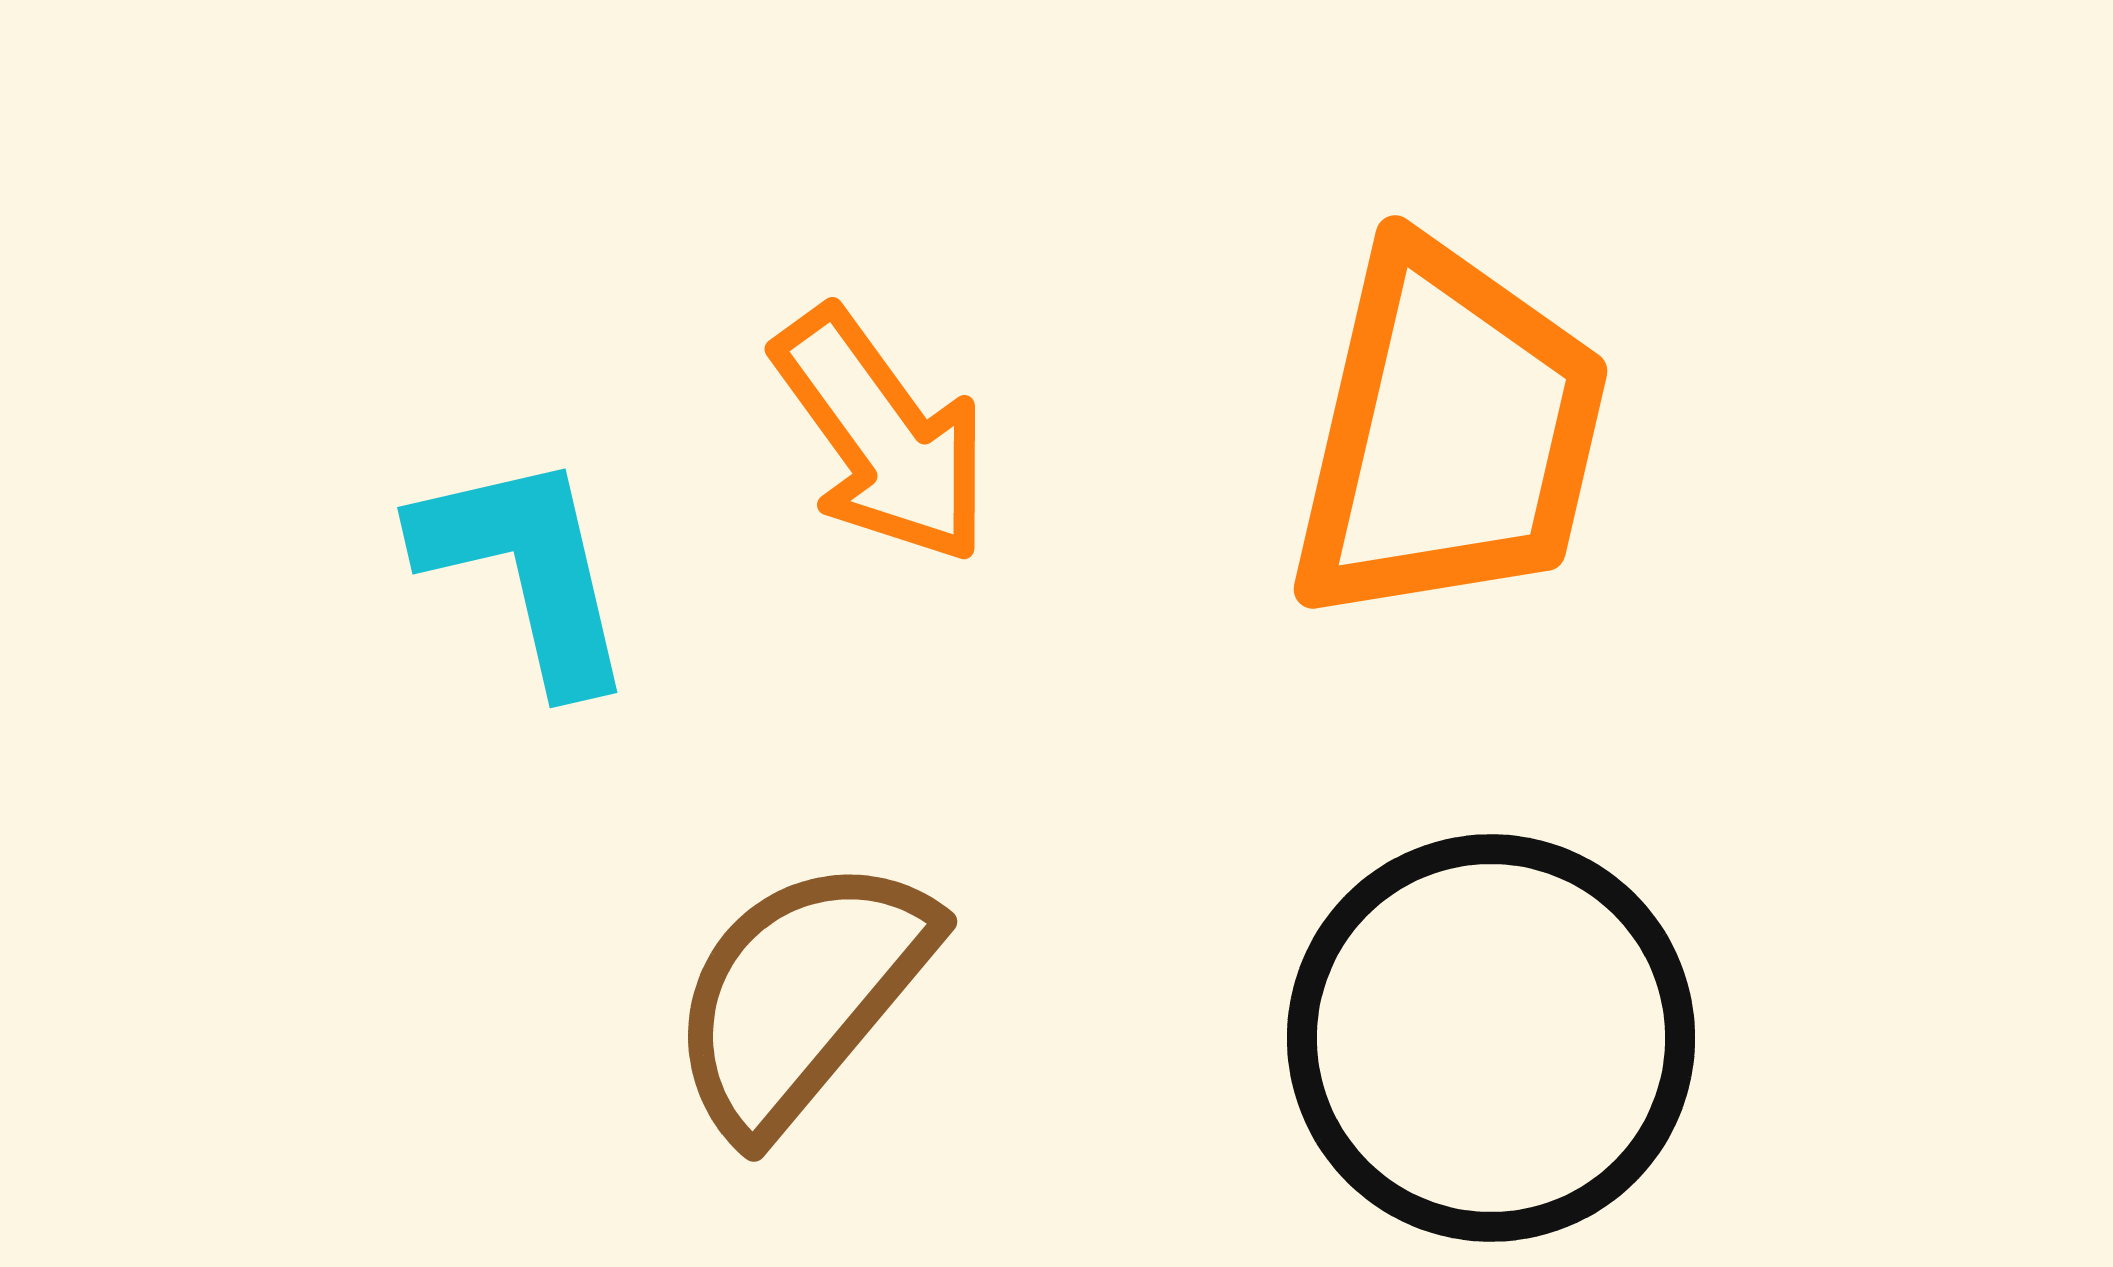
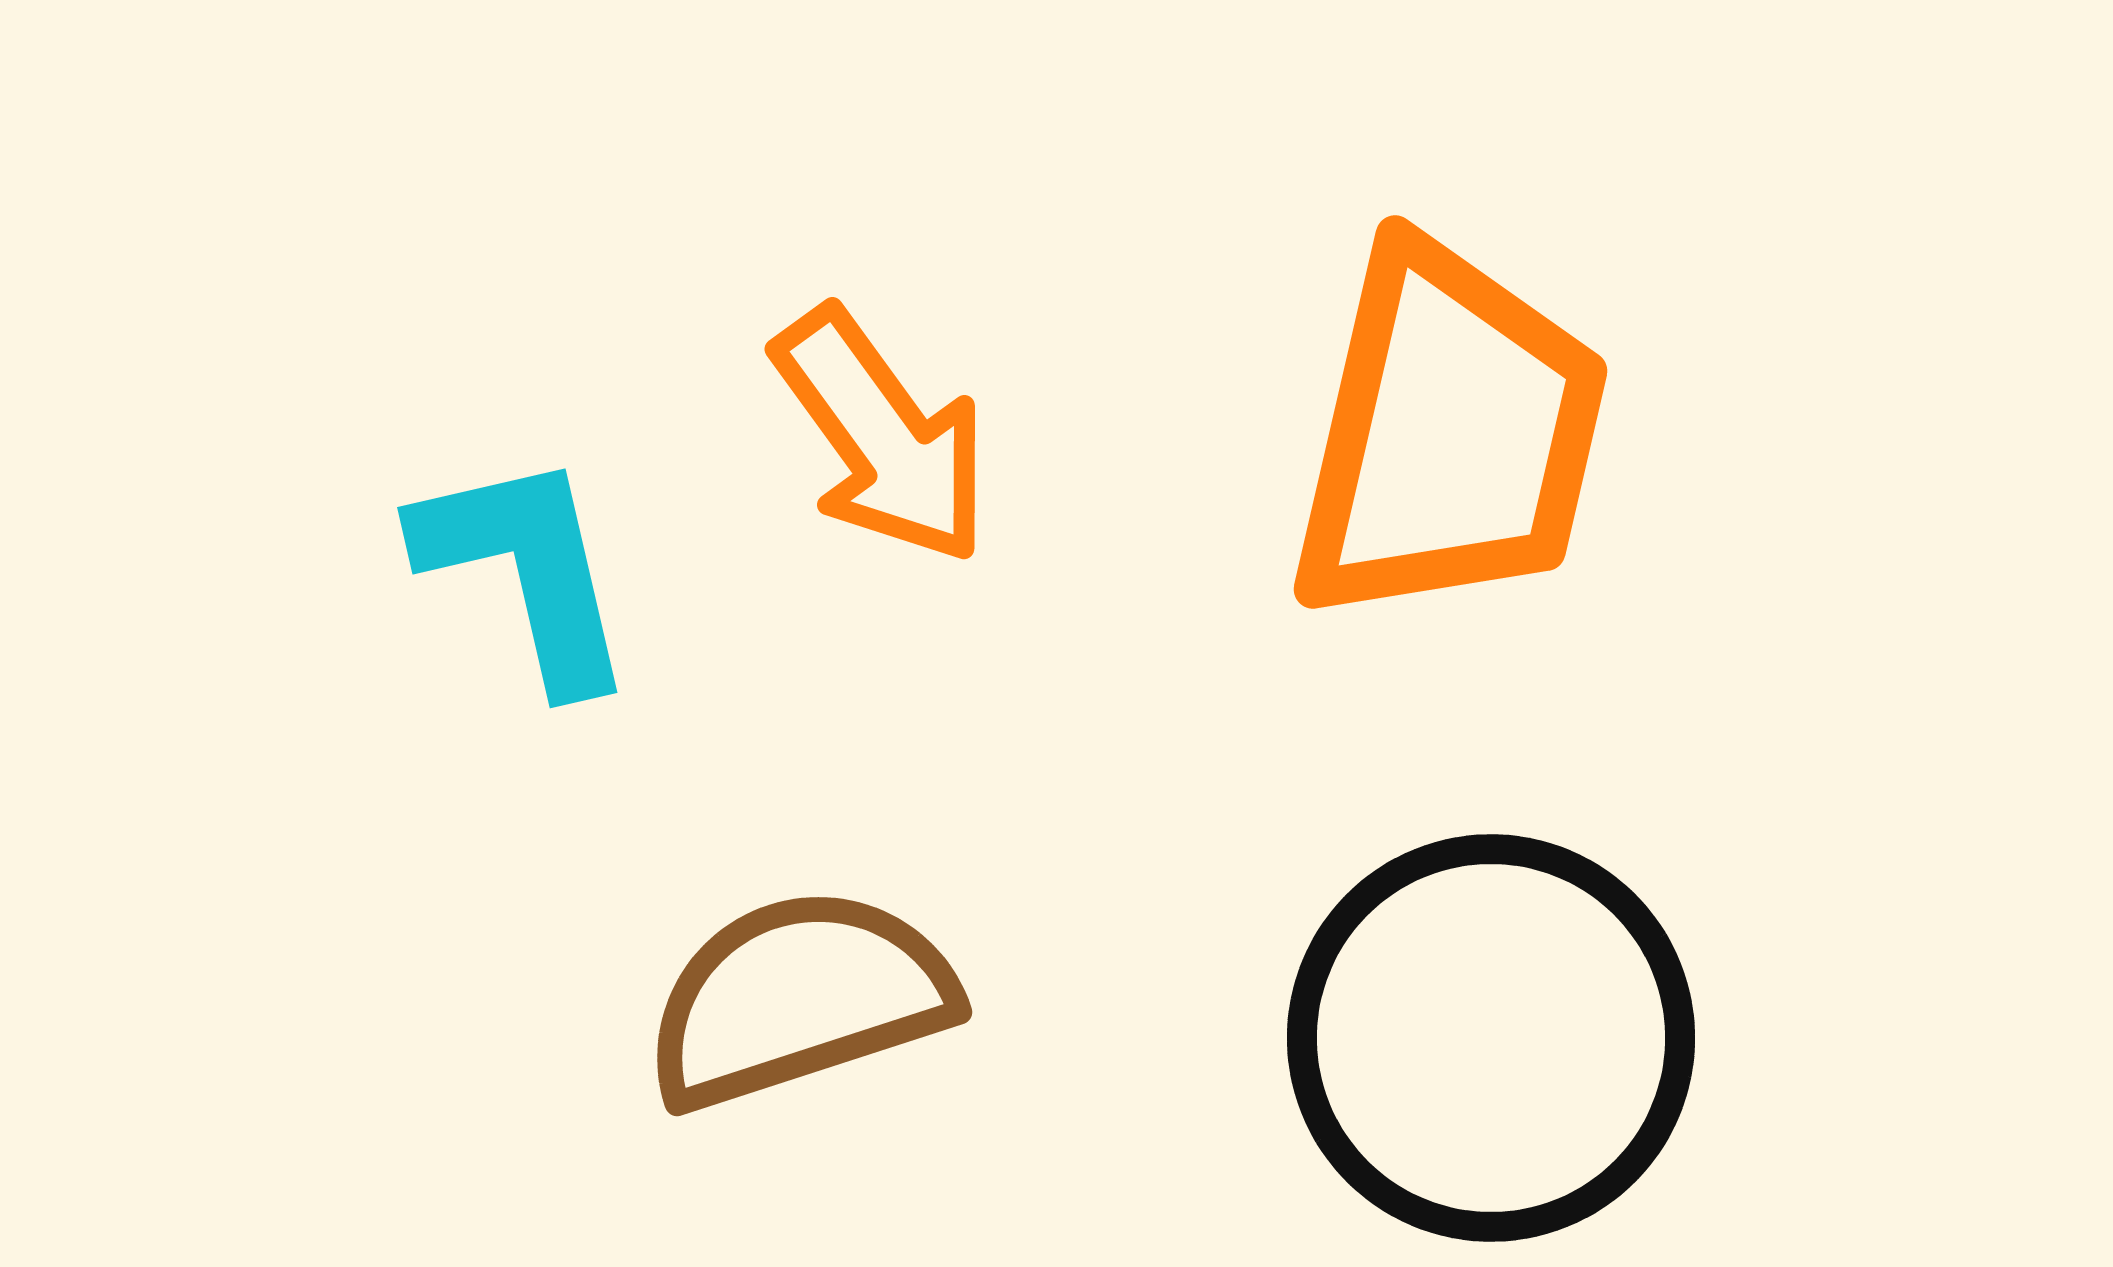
brown semicircle: moved 2 px left, 3 px down; rotated 32 degrees clockwise
